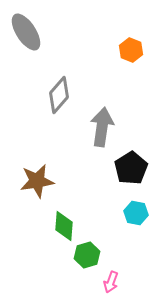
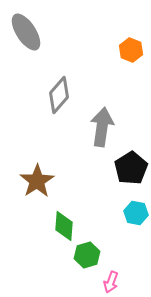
brown star: rotated 24 degrees counterclockwise
